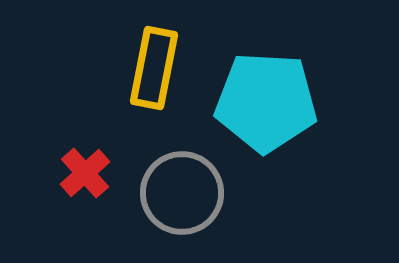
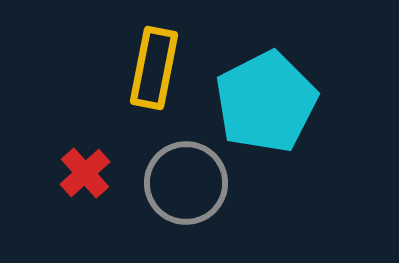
cyan pentagon: rotated 30 degrees counterclockwise
gray circle: moved 4 px right, 10 px up
